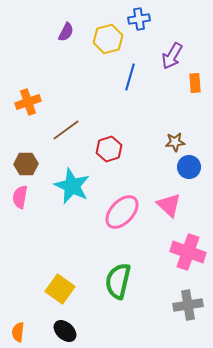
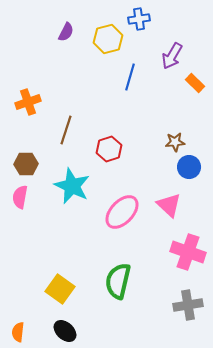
orange rectangle: rotated 42 degrees counterclockwise
brown line: rotated 36 degrees counterclockwise
